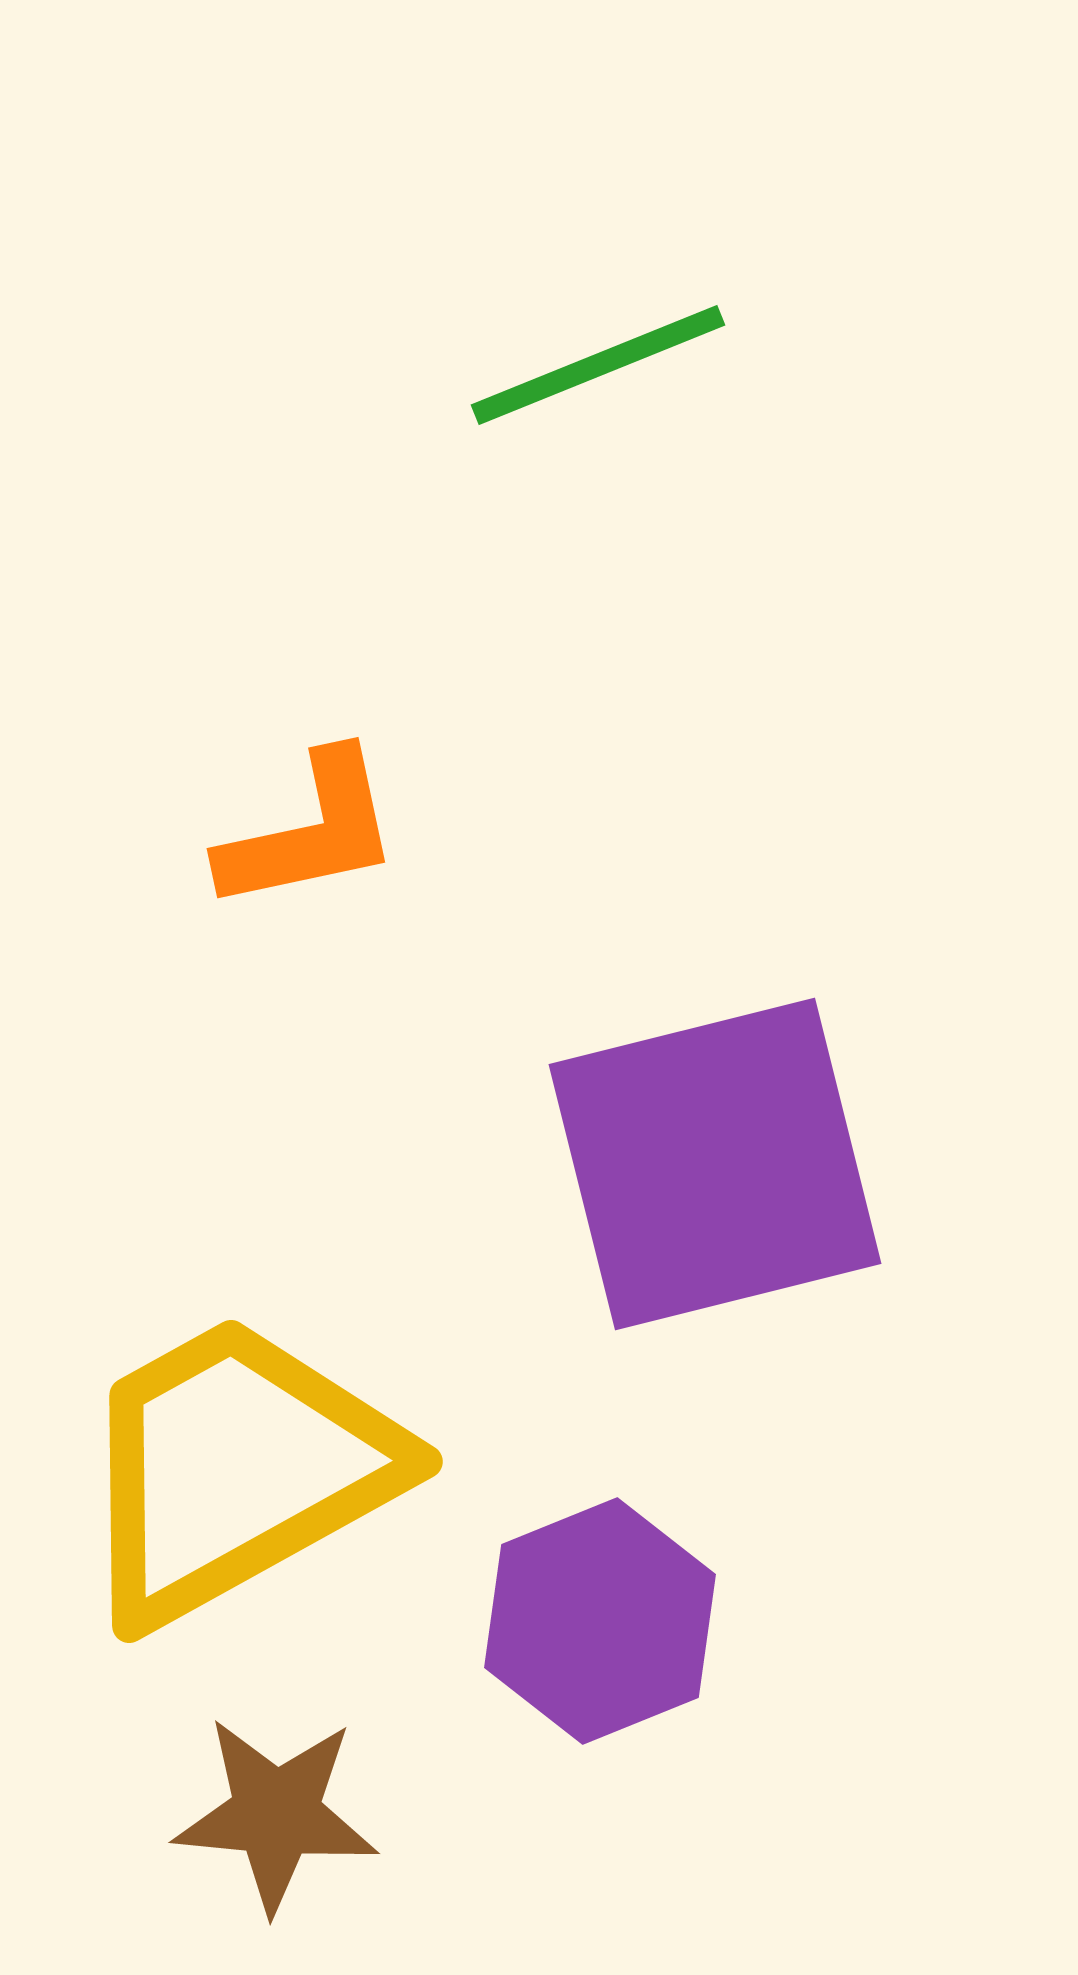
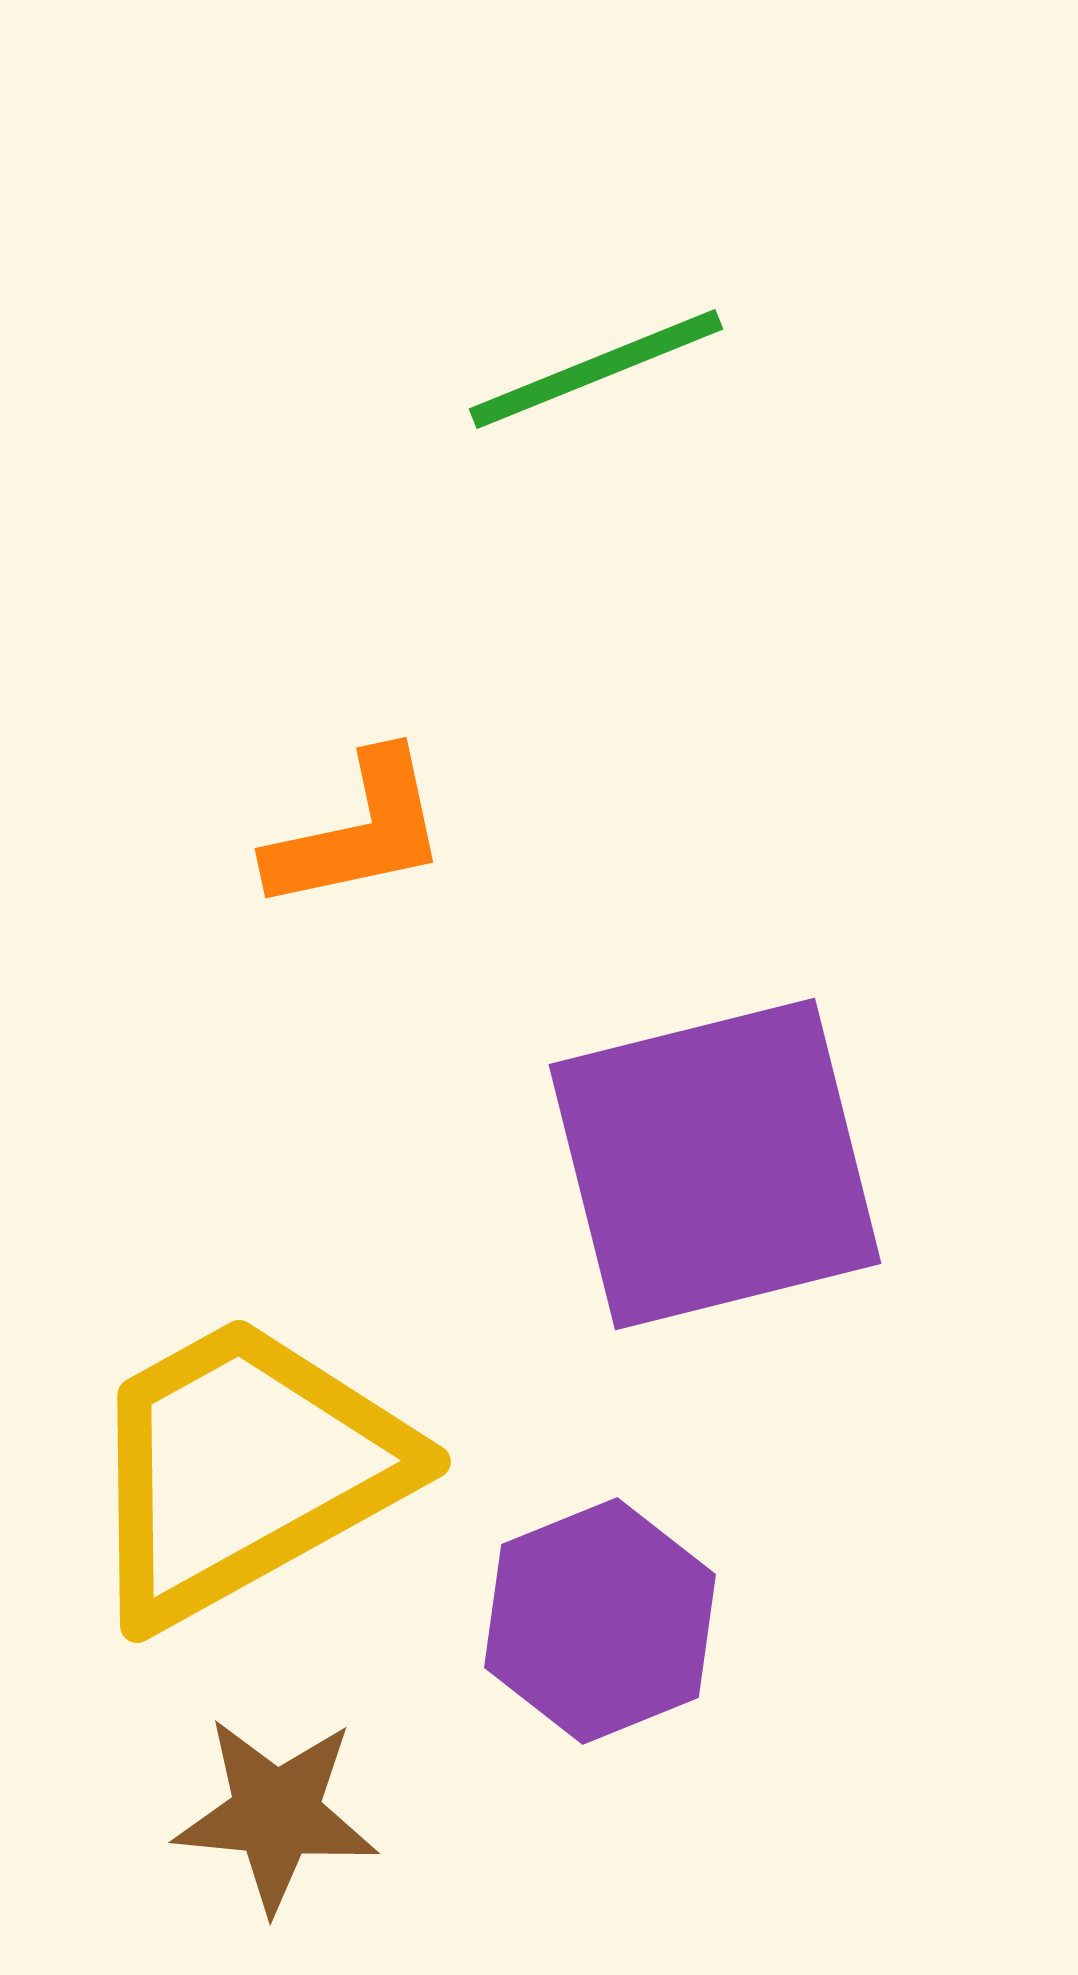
green line: moved 2 px left, 4 px down
orange L-shape: moved 48 px right
yellow trapezoid: moved 8 px right
